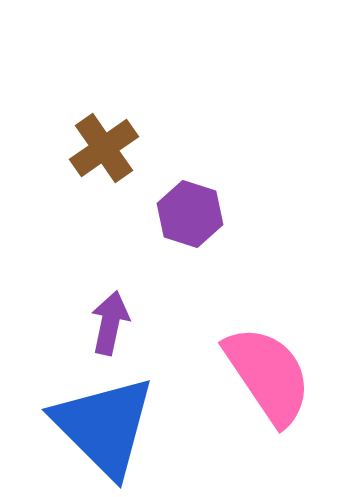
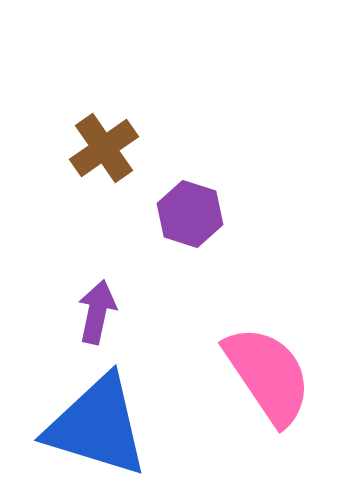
purple arrow: moved 13 px left, 11 px up
blue triangle: moved 7 px left; rotated 28 degrees counterclockwise
